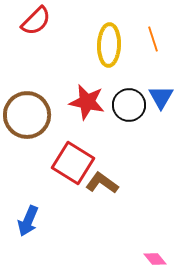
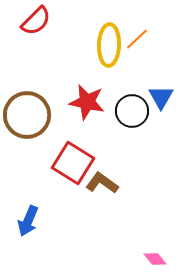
orange line: moved 16 px left; rotated 65 degrees clockwise
black circle: moved 3 px right, 6 px down
